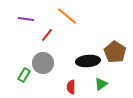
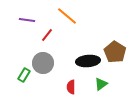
purple line: moved 1 px right, 1 px down
